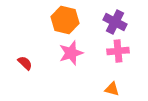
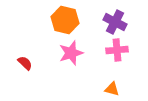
pink cross: moved 1 px left, 1 px up
